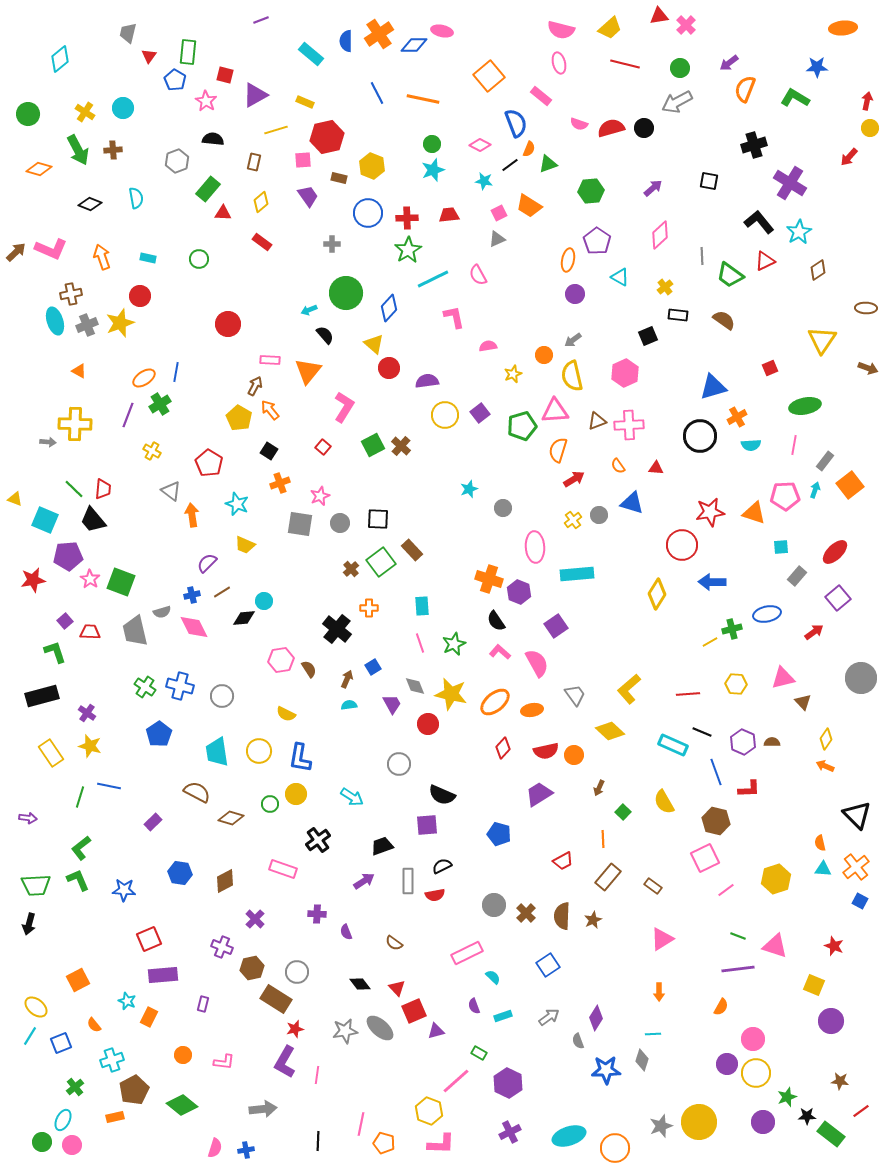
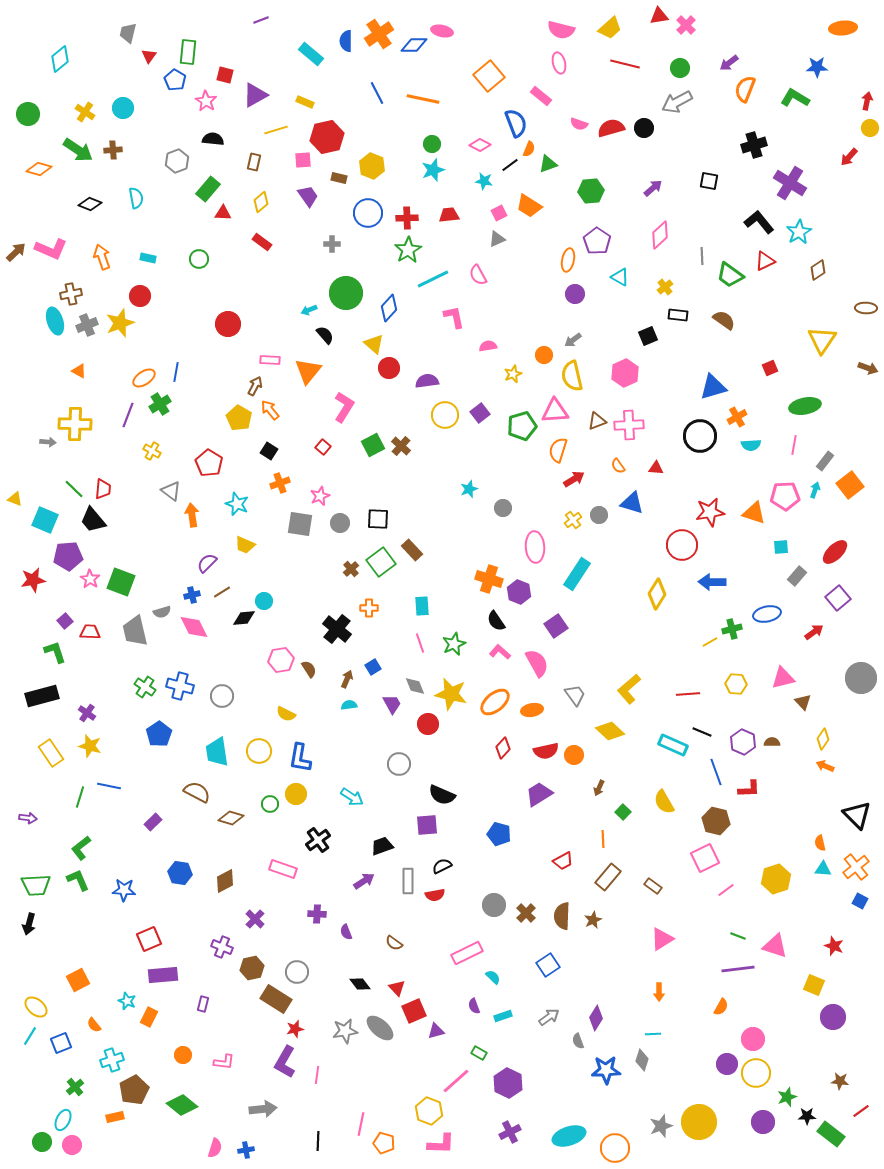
green arrow at (78, 150): rotated 28 degrees counterclockwise
cyan rectangle at (577, 574): rotated 52 degrees counterclockwise
yellow diamond at (826, 739): moved 3 px left
purple circle at (831, 1021): moved 2 px right, 4 px up
